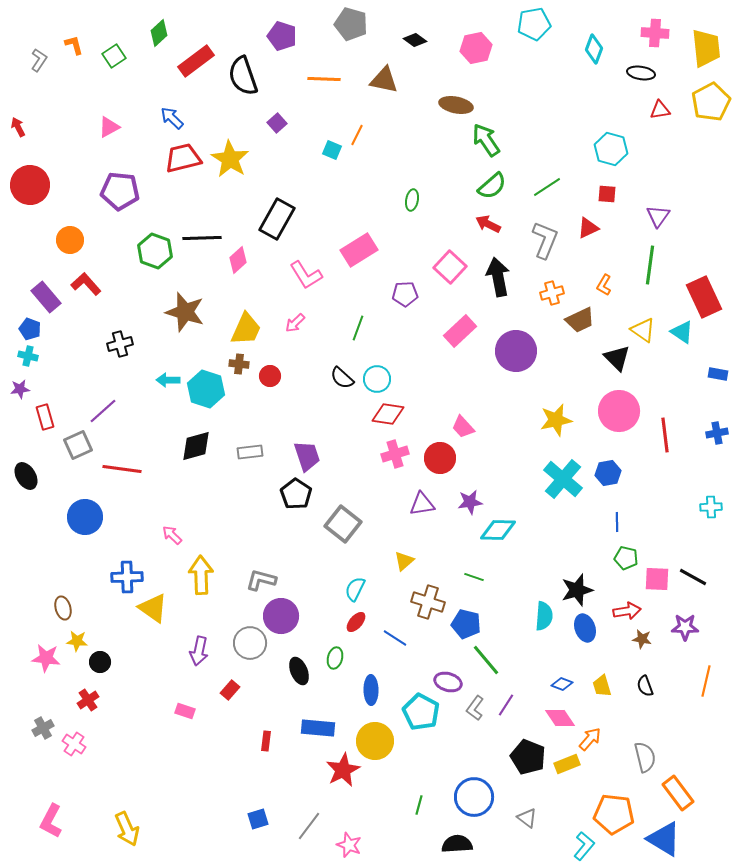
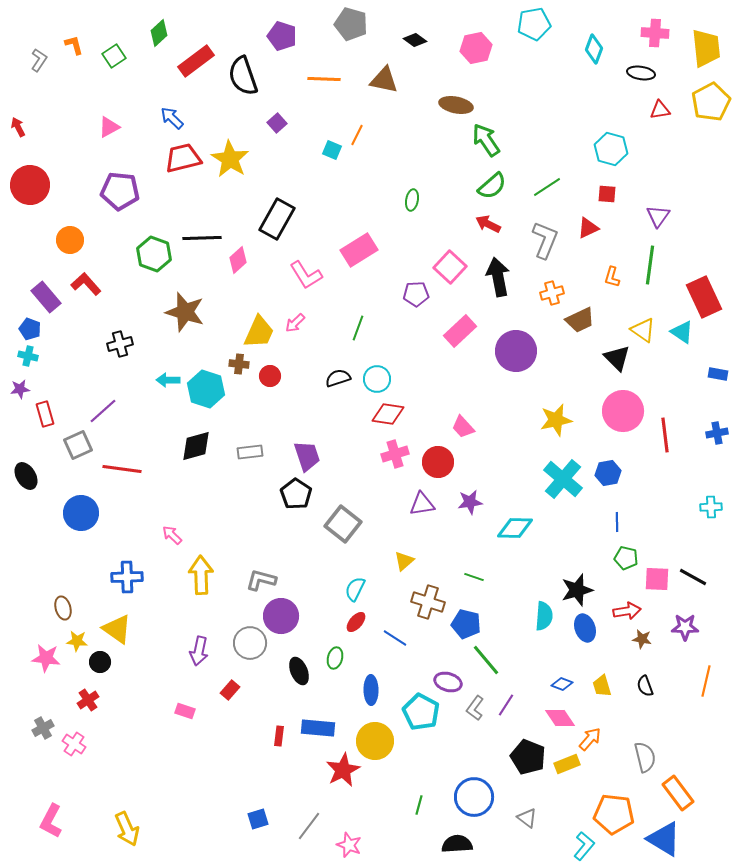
green hexagon at (155, 251): moved 1 px left, 3 px down
orange L-shape at (604, 285): moved 8 px right, 8 px up; rotated 15 degrees counterclockwise
purple pentagon at (405, 294): moved 11 px right
yellow trapezoid at (246, 329): moved 13 px right, 3 px down
black semicircle at (342, 378): moved 4 px left; rotated 120 degrees clockwise
pink circle at (619, 411): moved 4 px right
red rectangle at (45, 417): moved 3 px up
red circle at (440, 458): moved 2 px left, 4 px down
blue circle at (85, 517): moved 4 px left, 4 px up
cyan diamond at (498, 530): moved 17 px right, 2 px up
yellow triangle at (153, 608): moved 36 px left, 21 px down
red rectangle at (266, 741): moved 13 px right, 5 px up
